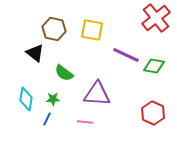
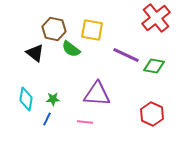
green semicircle: moved 7 px right, 24 px up
red hexagon: moved 1 px left, 1 px down
